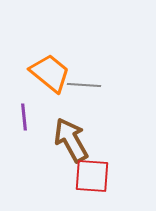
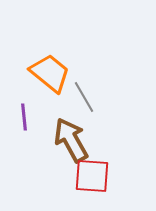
gray line: moved 12 px down; rotated 56 degrees clockwise
